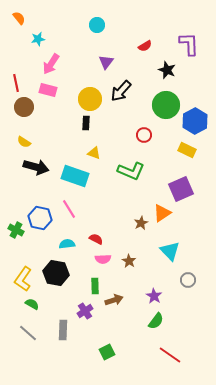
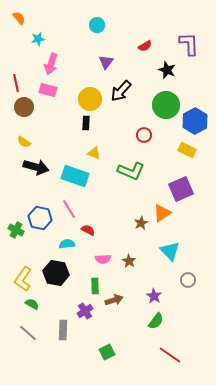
pink arrow at (51, 64): rotated 15 degrees counterclockwise
red semicircle at (96, 239): moved 8 px left, 9 px up
